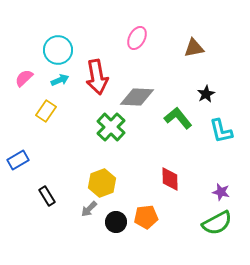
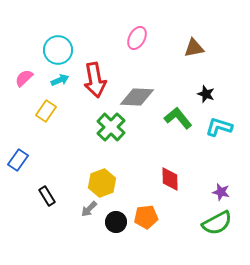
red arrow: moved 2 px left, 3 px down
black star: rotated 24 degrees counterclockwise
cyan L-shape: moved 2 px left, 4 px up; rotated 120 degrees clockwise
blue rectangle: rotated 25 degrees counterclockwise
